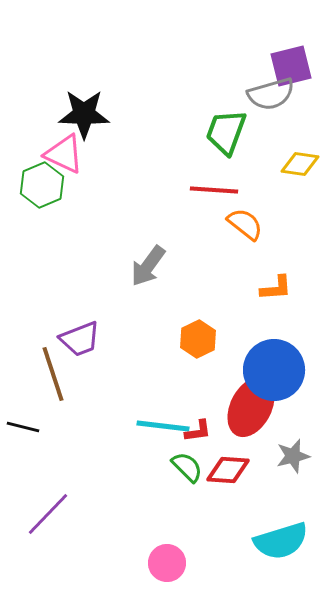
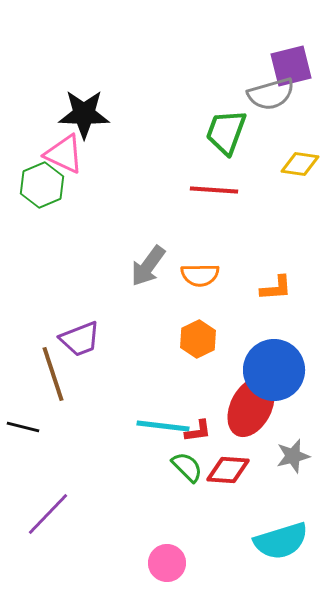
orange semicircle: moved 45 px left, 51 px down; rotated 141 degrees clockwise
